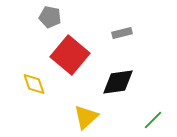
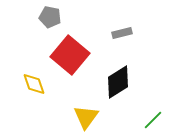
black diamond: rotated 24 degrees counterclockwise
yellow triangle: rotated 12 degrees counterclockwise
